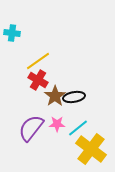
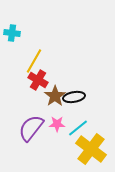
yellow line: moved 4 px left; rotated 25 degrees counterclockwise
